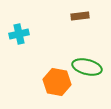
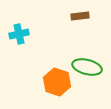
orange hexagon: rotated 8 degrees clockwise
